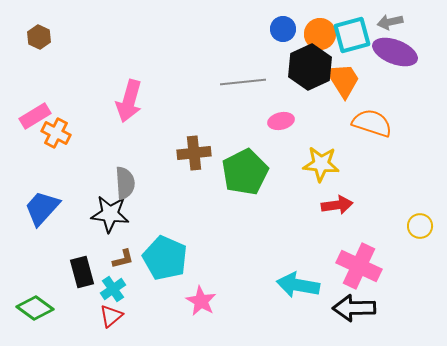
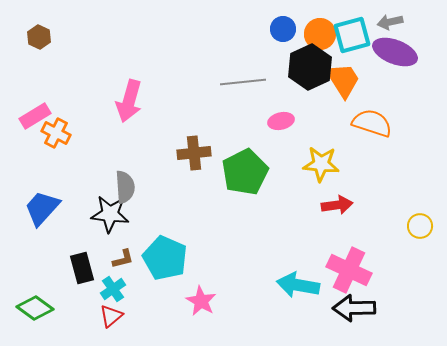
gray semicircle: moved 4 px down
pink cross: moved 10 px left, 4 px down
black rectangle: moved 4 px up
